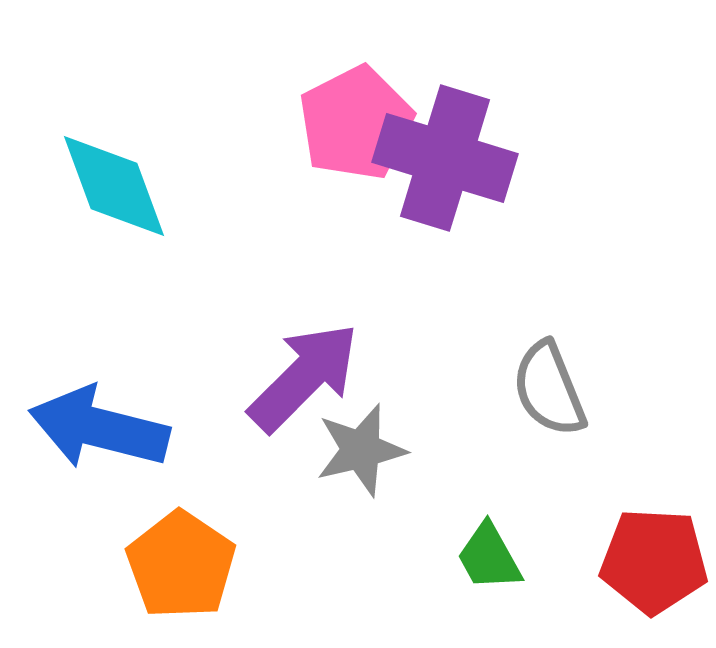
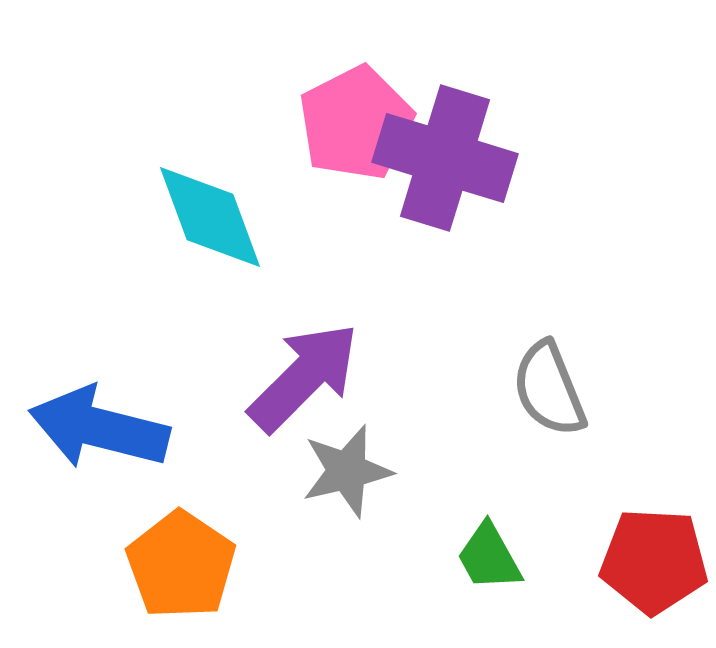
cyan diamond: moved 96 px right, 31 px down
gray star: moved 14 px left, 21 px down
